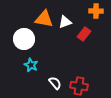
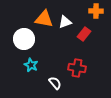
red cross: moved 2 px left, 18 px up
